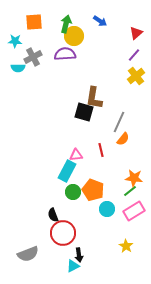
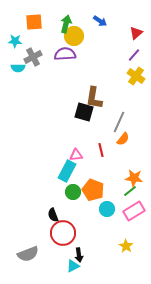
yellow cross: rotated 18 degrees counterclockwise
